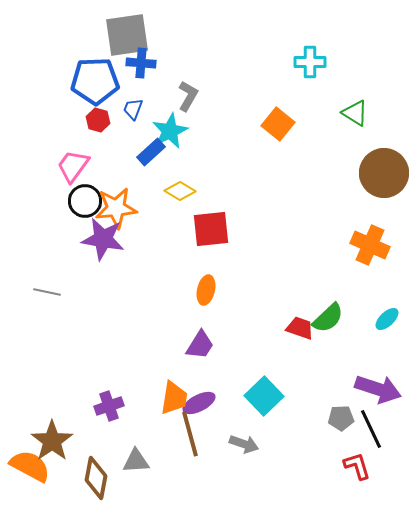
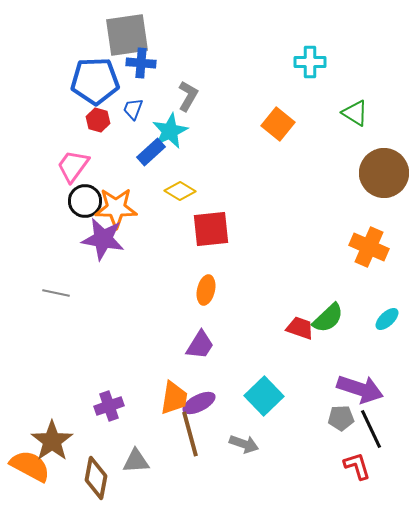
orange star: rotated 6 degrees clockwise
orange cross: moved 1 px left, 2 px down
gray line: moved 9 px right, 1 px down
purple arrow: moved 18 px left
